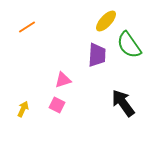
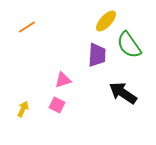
black arrow: moved 10 px up; rotated 20 degrees counterclockwise
